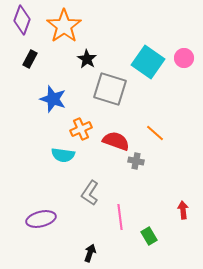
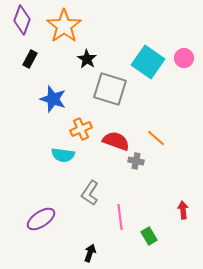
orange line: moved 1 px right, 5 px down
purple ellipse: rotated 20 degrees counterclockwise
